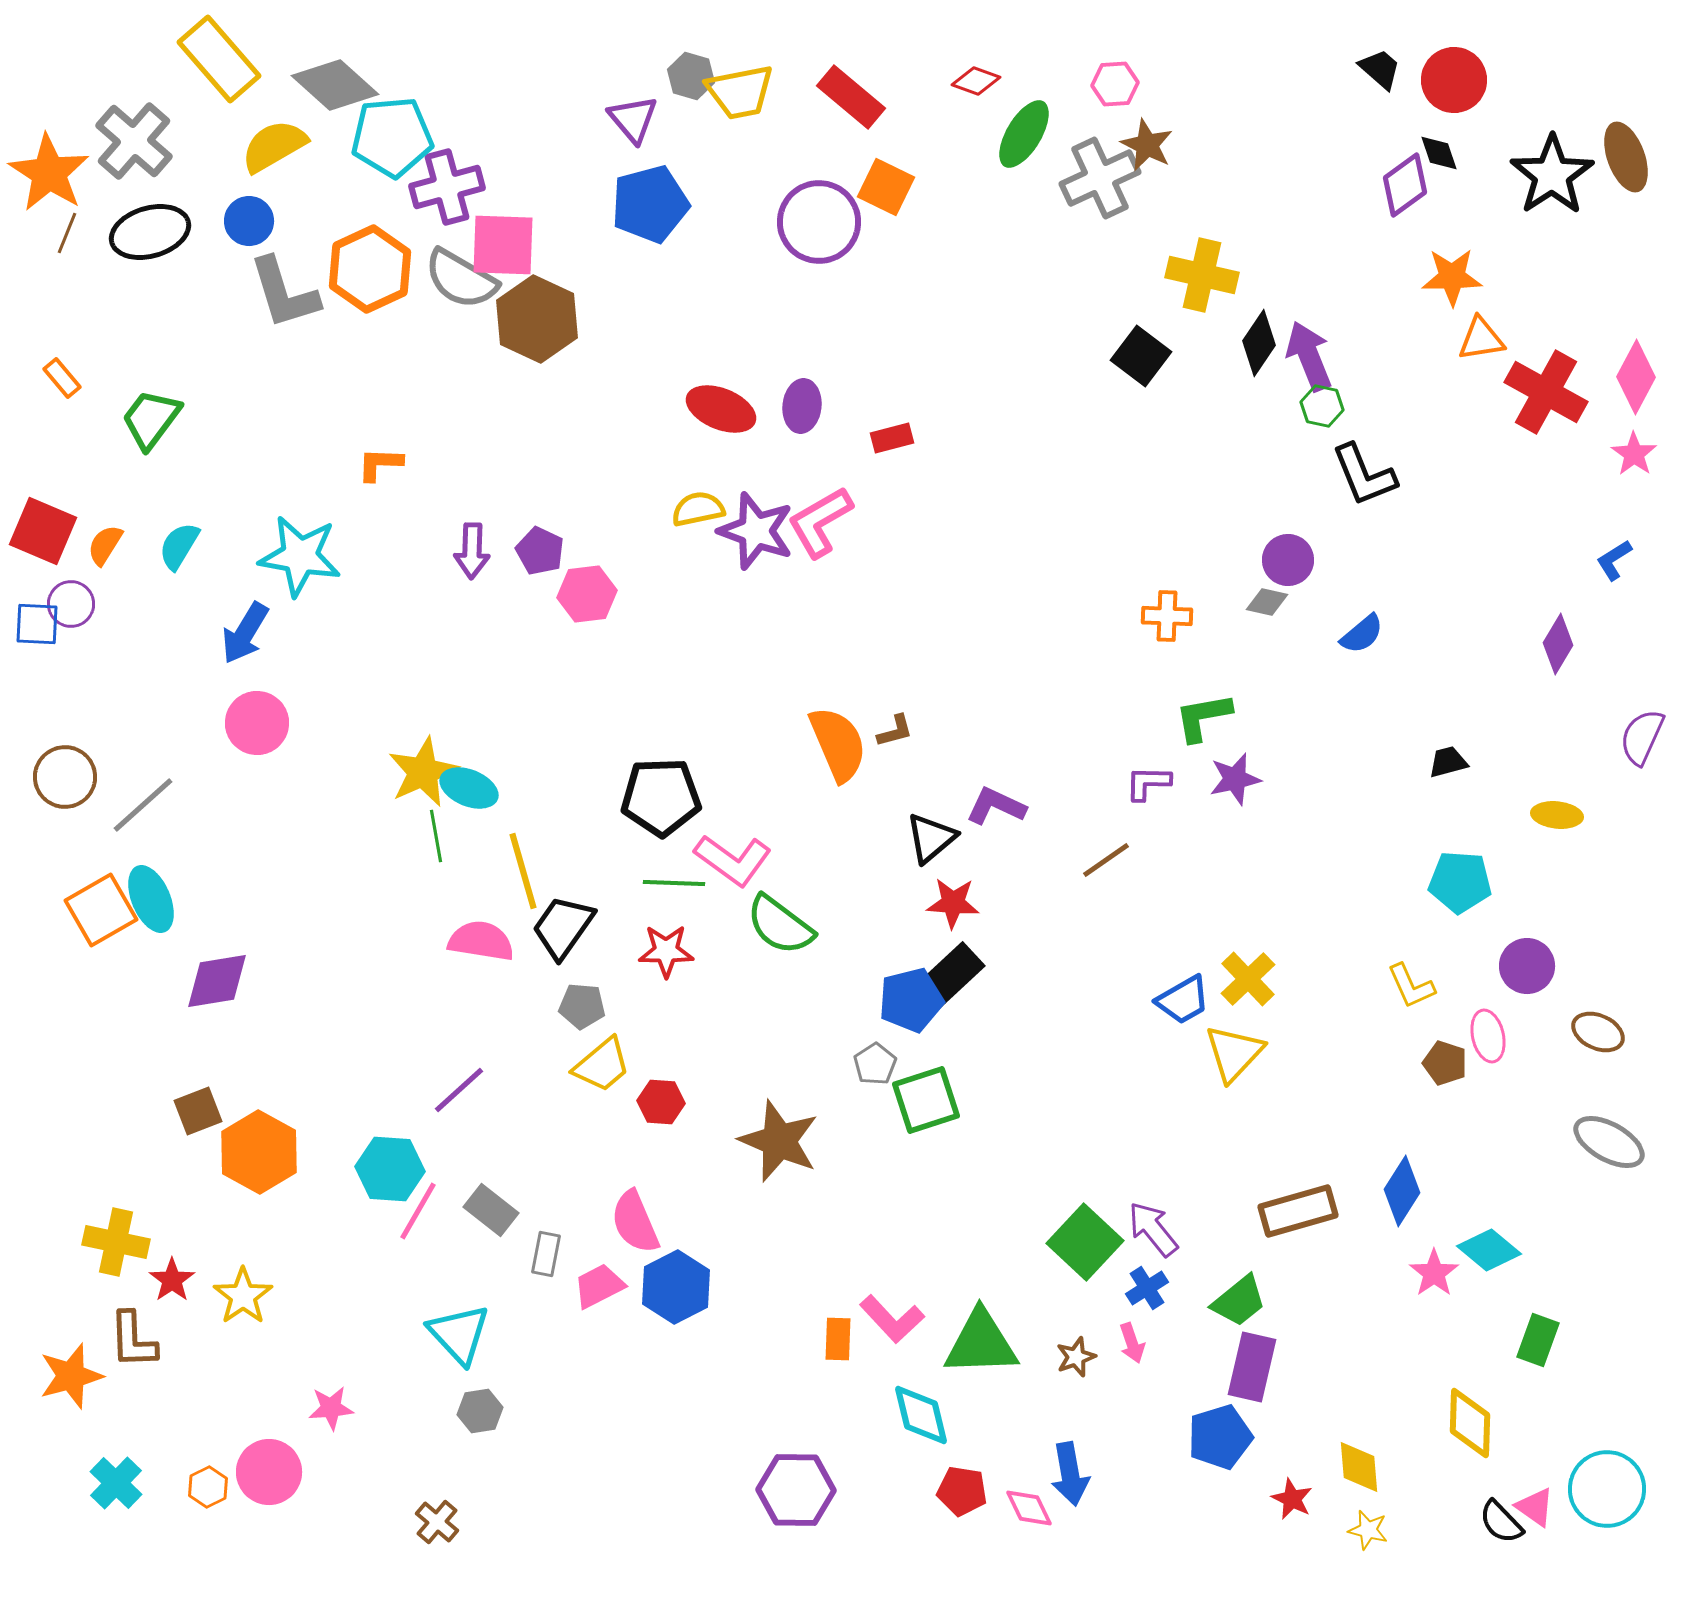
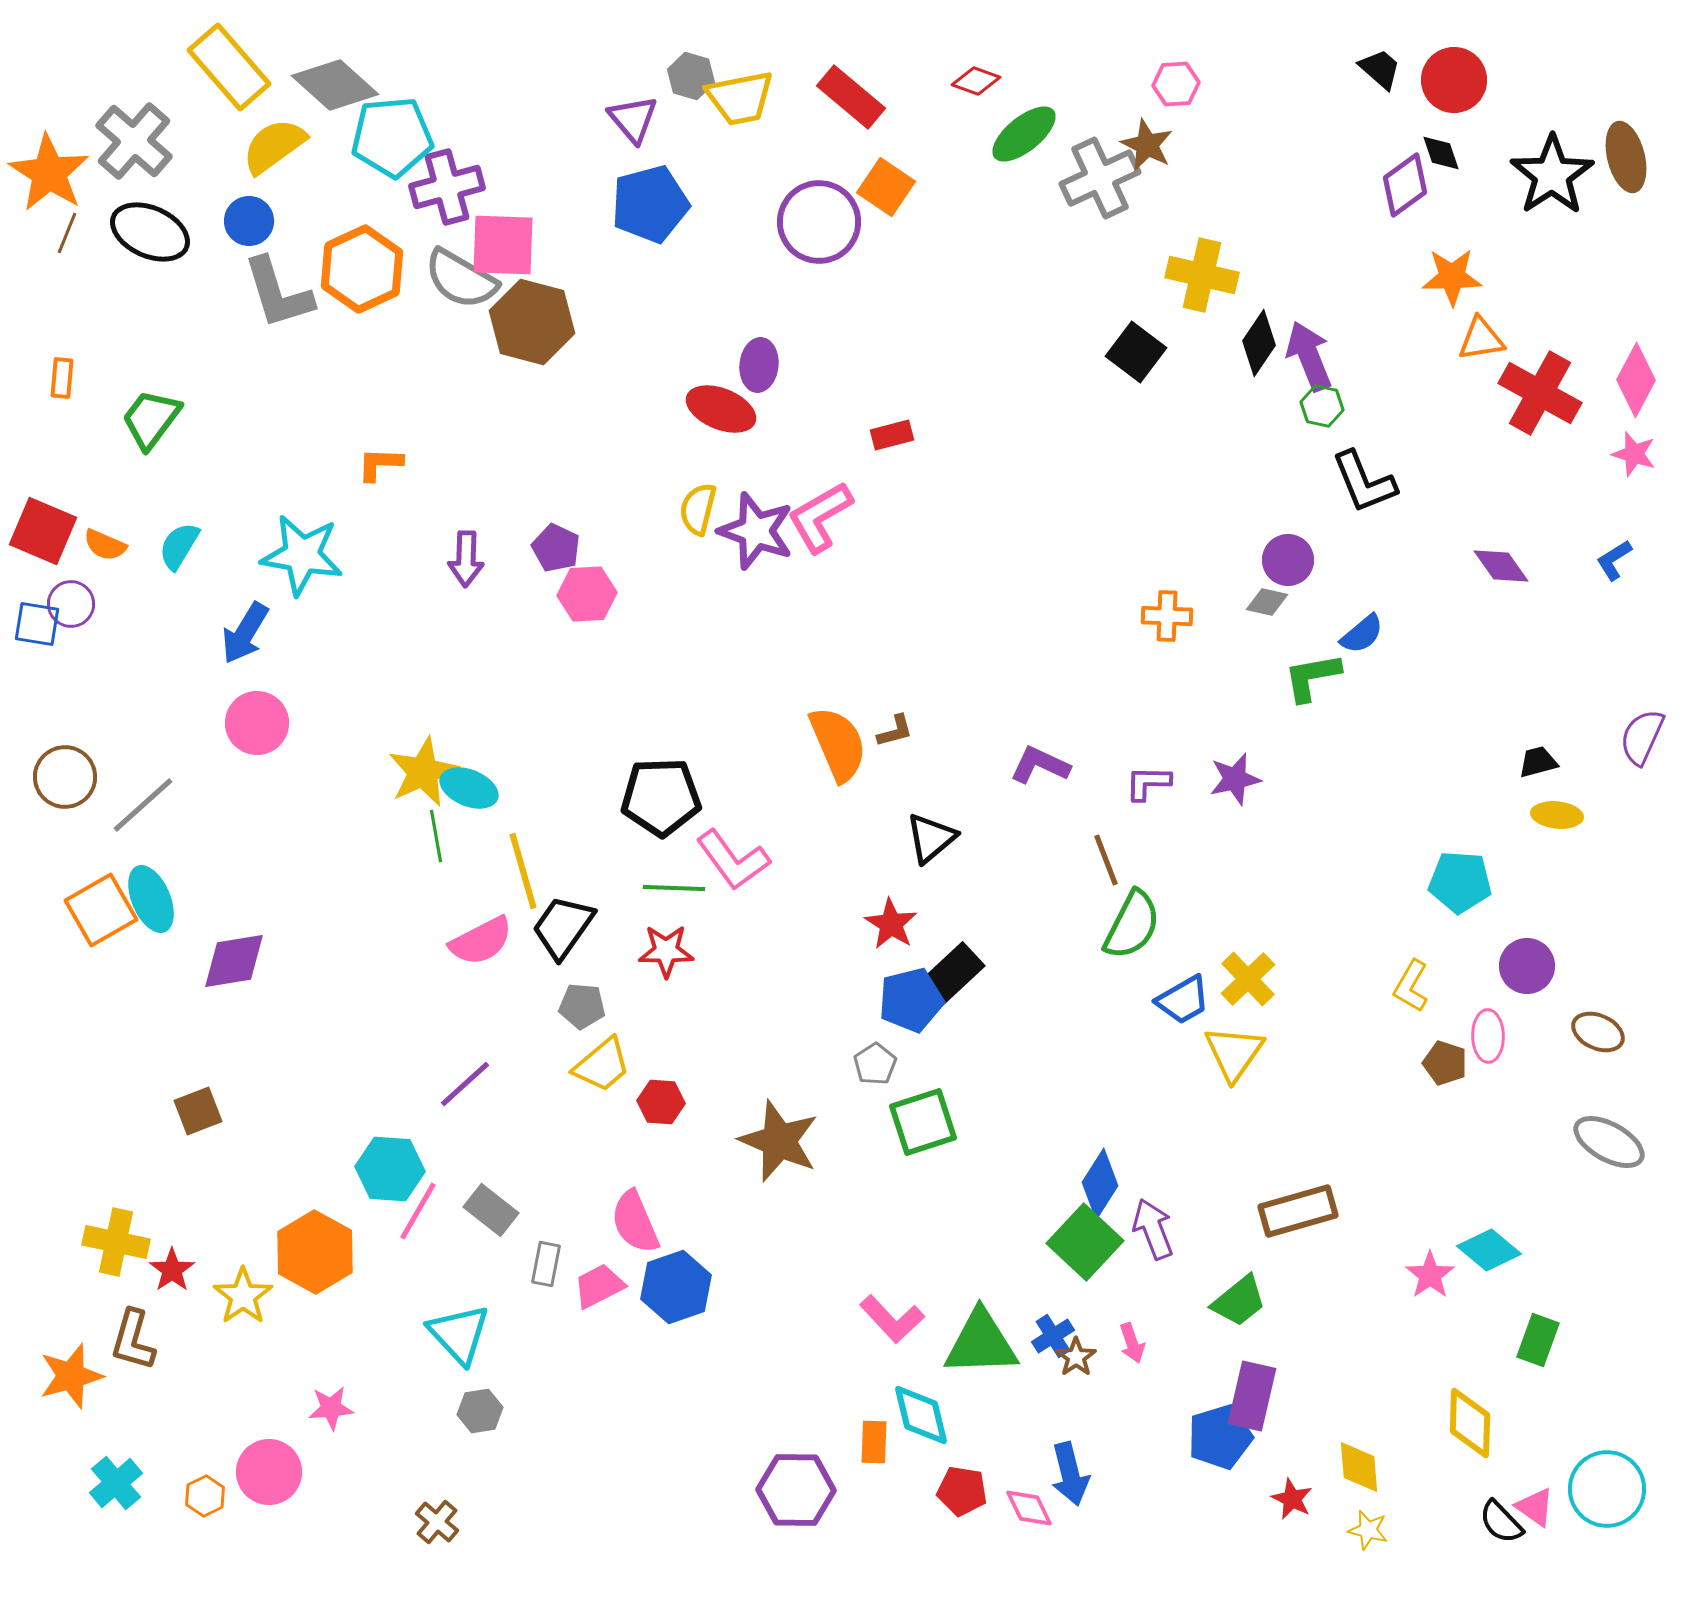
yellow rectangle at (219, 59): moved 10 px right, 8 px down
pink hexagon at (1115, 84): moved 61 px right
yellow trapezoid at (740, 92): moved 6 px down
green ellipse at (1024, 134): rotated 20 degrees clockwise
yellow semicircle at (274, 146): rotated 6 degrees counterclockwise
black diamond at (1439, 153): moved 2 px right
brown ellipse at (1626, 157): rotated 6 degrees clockwise
orange square at (886, 187): rotated 8 degrees clockwise
black ellipse at (150, 232): rotated 40 degrees clockwise
orange hexagon at (370, 269): moved 8 px left
gray L-shape at (284, 293): moved 6 px left
brown hexagon at (537, 319): moved 5 px left, 3 px down; rotated 10 degrees counterclockwise
black square at (1141, 356): moved 5 px left, 4 px up
pink diamond at (1636, 377): moved 3 px down
orange rectangle at (62, 378): rotated 45 degrees clockwise
red cross at (1546, 392): moved 6 px left, 1 px down
purple ellipse at (802, 406): moved 43 px left, 41 px up
red rectangle at (892, 438): moved 3 px up
pink star at (1634, 454): rotated 18 degrees counterclockwise
black L-shape at (1364, 475): moved 7 px down
yellow semicircle at (698, 509): rotated 64 degrees counterclockwise
pink L-shape at (820, 522): moved 5 px up
orange semicircle at (105, 545): rotated 99 degrees counterclockwise
purple arrow at (472, 551): moved 6 px left, 8 px down
purple pentagon at (540, 551): moved 16 px right, 3 px up
cyan star at (300, 556): moved 2 px right, 1 px up
pink hexagon at (587, 594): rotated 4 degrees clockwise
blue square at (37, 624): rotated 6 degrees clockwise
purple diamond at (1558, 644): moved 57 px left, 78 px up; rotated 66 degrees counterclockwise
green L-shape at (1203, 717): moved 109 px right, 40 px up
black trapezoid at (1448, 762): moved 90 px right
purple L-shape at (996, 806): moved 44 px right, 41 px up
pink L-shape at (733, 860): rotated 18 degrees clockwise
brown line at (1106, 860): rotated 76 degrees counterclockwise
green line at (674, 883): moved 5 px down
red star at (953, 903): moved 62 px left, 21 px down; rotated 28 degrees clockwise
green semicircle at (780, 925): moved 352 px right; rotated 100 degrees counterclockwise
pink semicircle at (481, 941): rotated 144 degrees clockwise
purple diamond at (217, 981): moved 17 px right, 20 px up
yellow L-shape at (1411, 986): rotated 54 degrees clockwise
pink ellipse at (1488, 1036): rotated 12 degrees clockwise
yellow triangle at (1234, 1053): rotated 8 degrees counterclockwise
purple line at (459, 1090): moved 6 px right, 6 px up
green square at (926, 1100): moved 3 px left, 22 px down
orange hexagon at (259, 1152): moved 56 px right, 100 px down
blue diamond at (1402, 1191): moved 302 px left, 7 px up
purple arrow at (1153, 1229): rotated 18 degrees clockwise
gray rectangle at (546, 1254): moved 10 px down
pink star at (1434, 1273): moved 4 px left, 2 px down
red star at (172, 1280): moved 10 px up
blue hexagon at (676, 1287): rotated 8 degrees clockwise
blue cross at (1147, 1288): moved 94 px left, 48 px down
orange rectangle at (838, 1339): moved 36 px right, 103 px down
brown L-shape at (133, 1340): rotated 18 degrees clockwise
brown star at (1076, 1357): rotated 15 degrees counterclockwise
purple rectangle at (1252, 1367): moved 29 px down
blue arrow at (1070, 1474): rotated 4 degrees counterclockwise
cyan cross at (116, 1483): rotated 6 degrees clockwise
orange hexagon at (208, 1487): moved 3 px left, 9 px down
